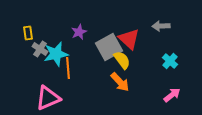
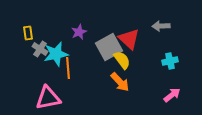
cyan cross: rotated 35 degrees clockwise
pink triangle: rotated 12 degrees clockwise
